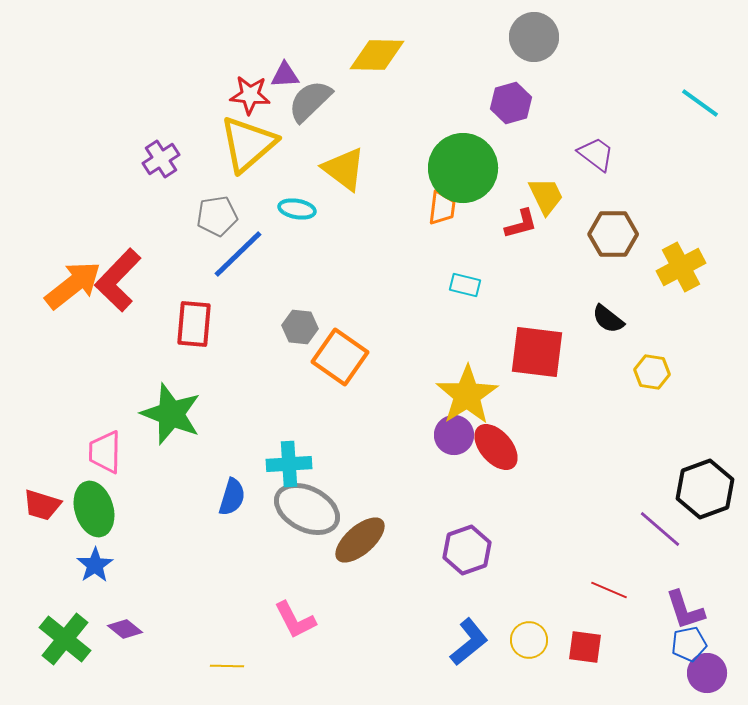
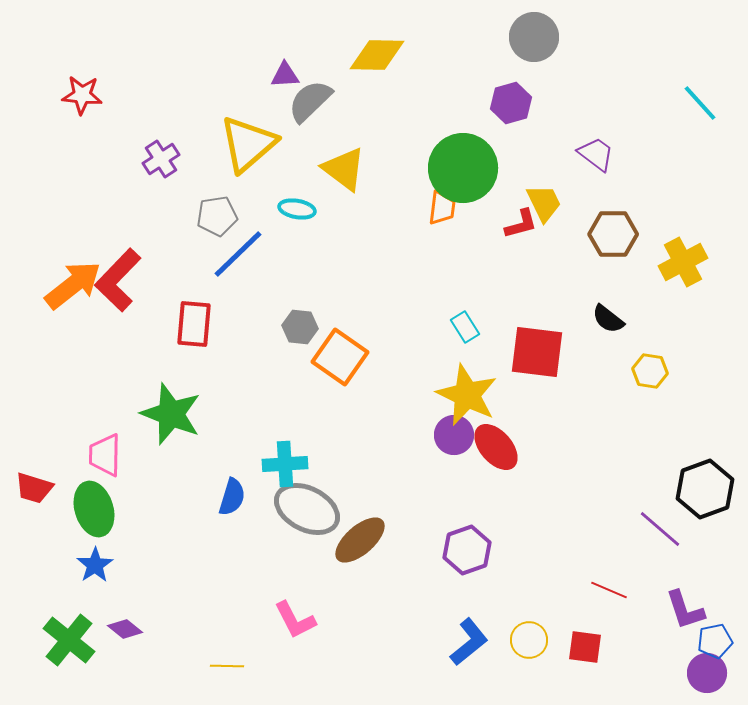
red star at (250, 95): moved 168 px left
cyan line at (700, 103): rotated 12 degrees clockwise
yellow trapezoid at (546, 196): moved 2 px left, 7 px down
yellow cross at (681, 267): moved 2 px right, 5 px up
cyan rectangle at (465, 285): moved 42 px down; rotated 44 degrees clockwise
yellow hexagon at (652, 372): moved 2 px left, 1 px up
yellow star at (467, 395): rotated 14 degrees counterclockwise
pink trapezoid at (105, 452): moved 3 px down
cyan cross at (289, 464): moved 4 px left
red trapezoid at (42, 505): moved 8 px left, 17 px up
green cross at (65, 639): moved 4 px right, 1 px down
blue pentagon at (689, 644): moved 26 px right, 3 px up
